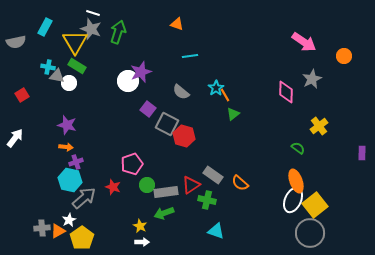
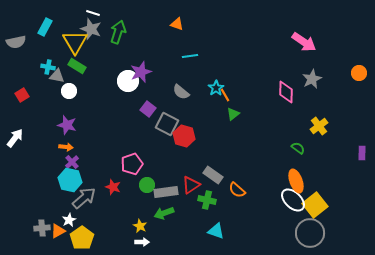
orange circle at (344, 56): moved 15 px right, 17 px down
white circle at (69, 83): moved 8 px down
purple cross at (76, 162): moved 4 px left; rotated 24 degrees counterclockwise
orange semicircle at (240, 183): moved 3 px left, 7 px down
white ellipse at (293, 200): rotated 70 degrees counterclockwise
